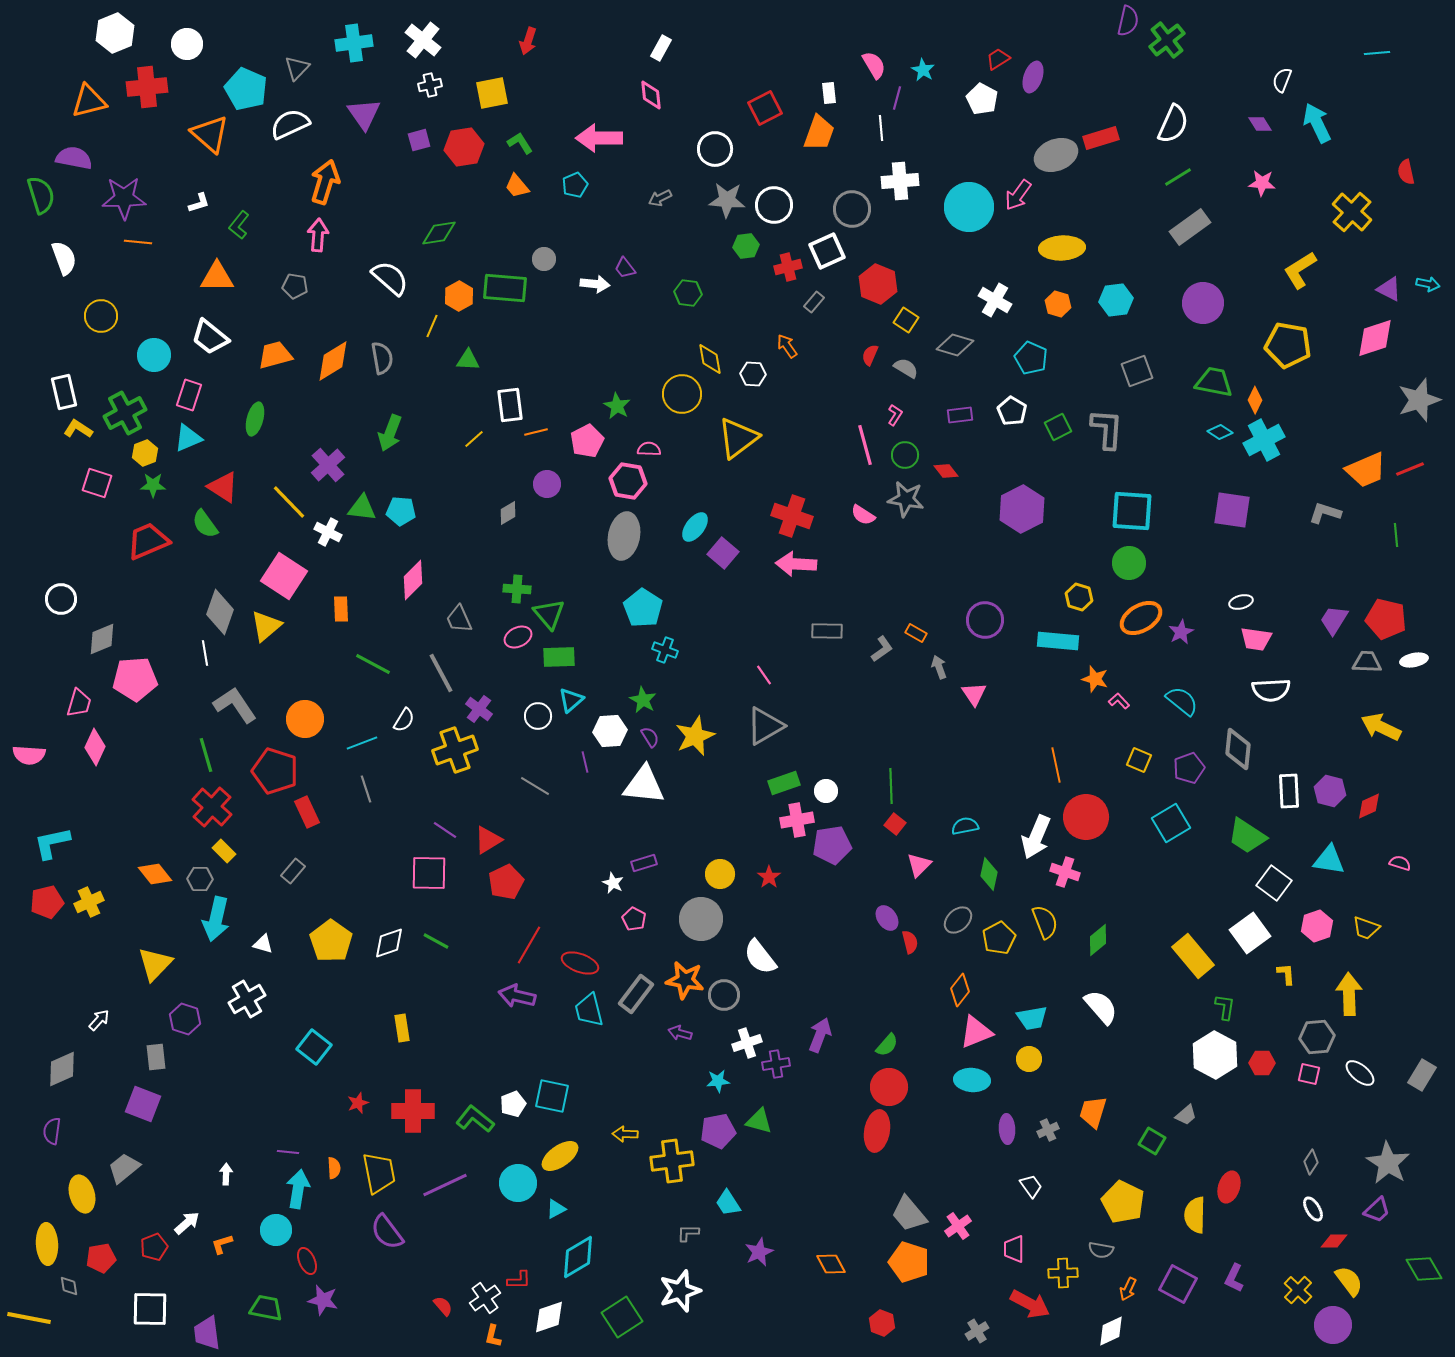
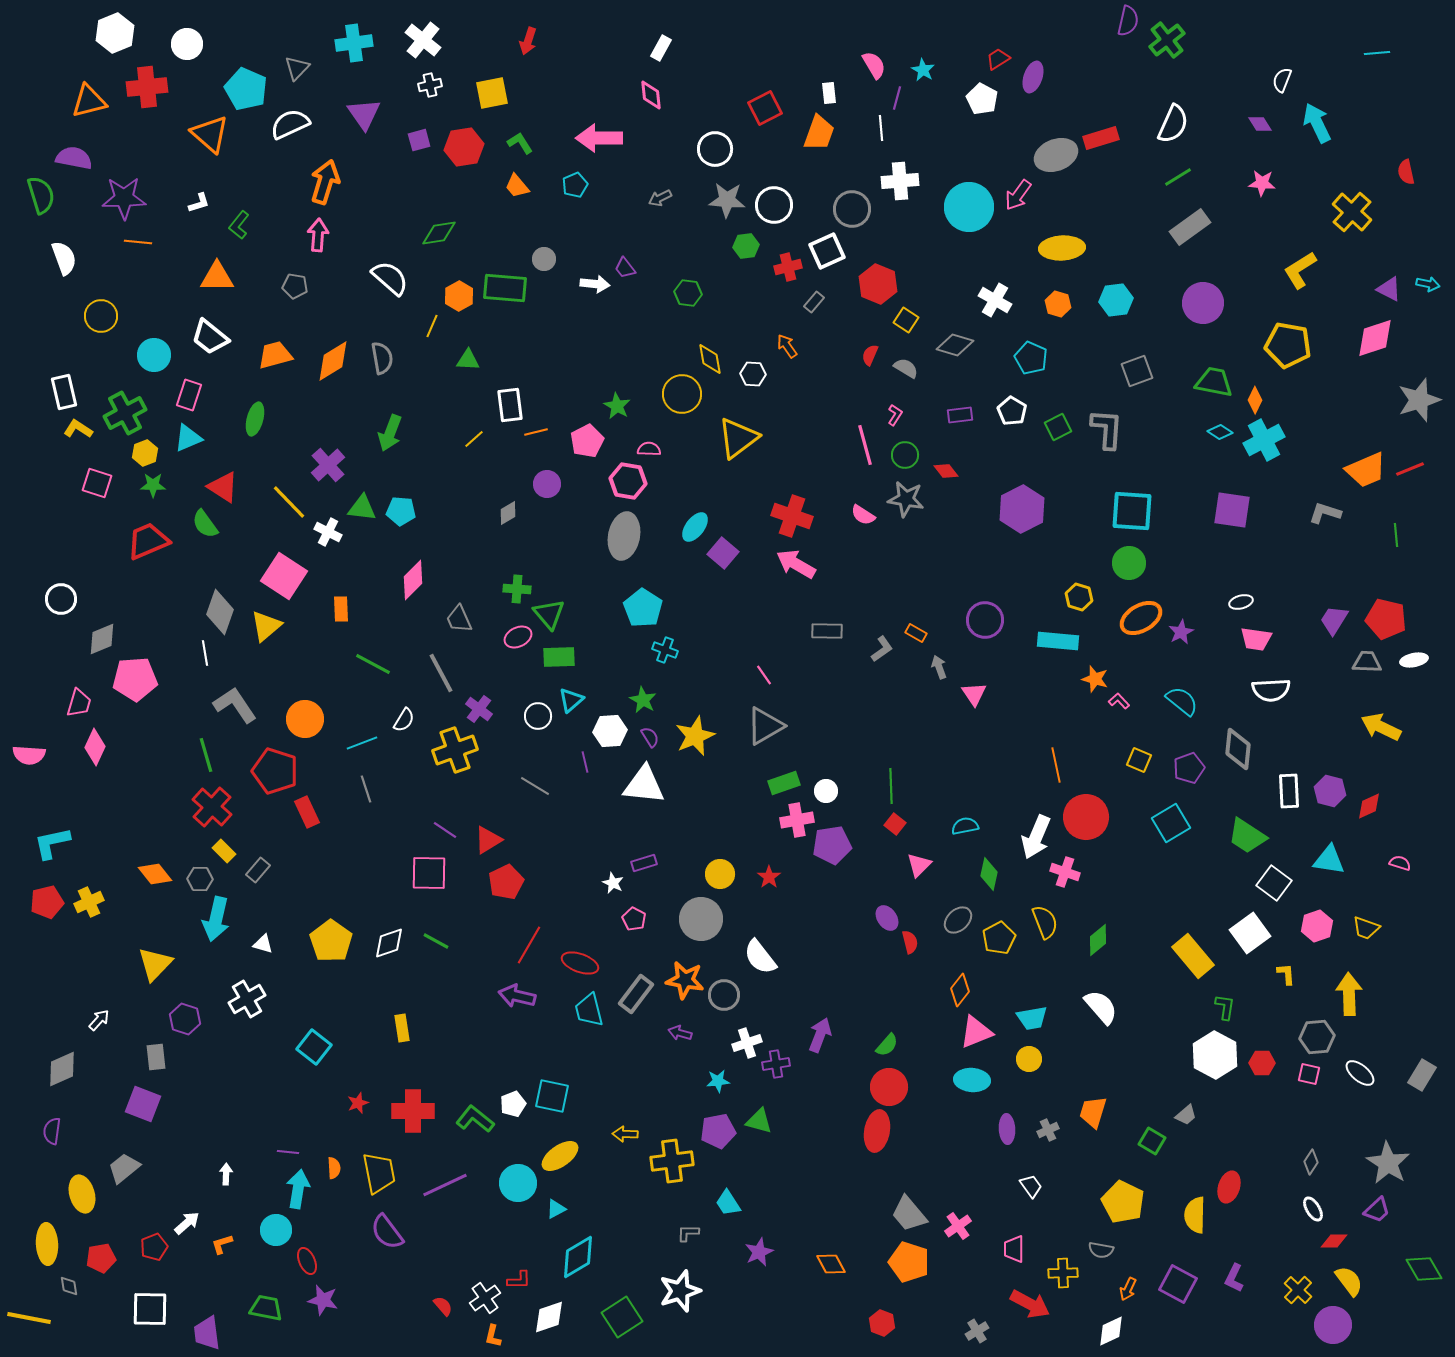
pink arrow at (796, 564): rotated 27 degrees clockwise
gray rectangle at (293, 871): moved 35 px left, 1 px up
